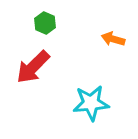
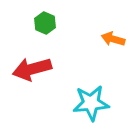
red arrow: moved 1 px left, 2 px down; rotated 30 degrees clockwise
